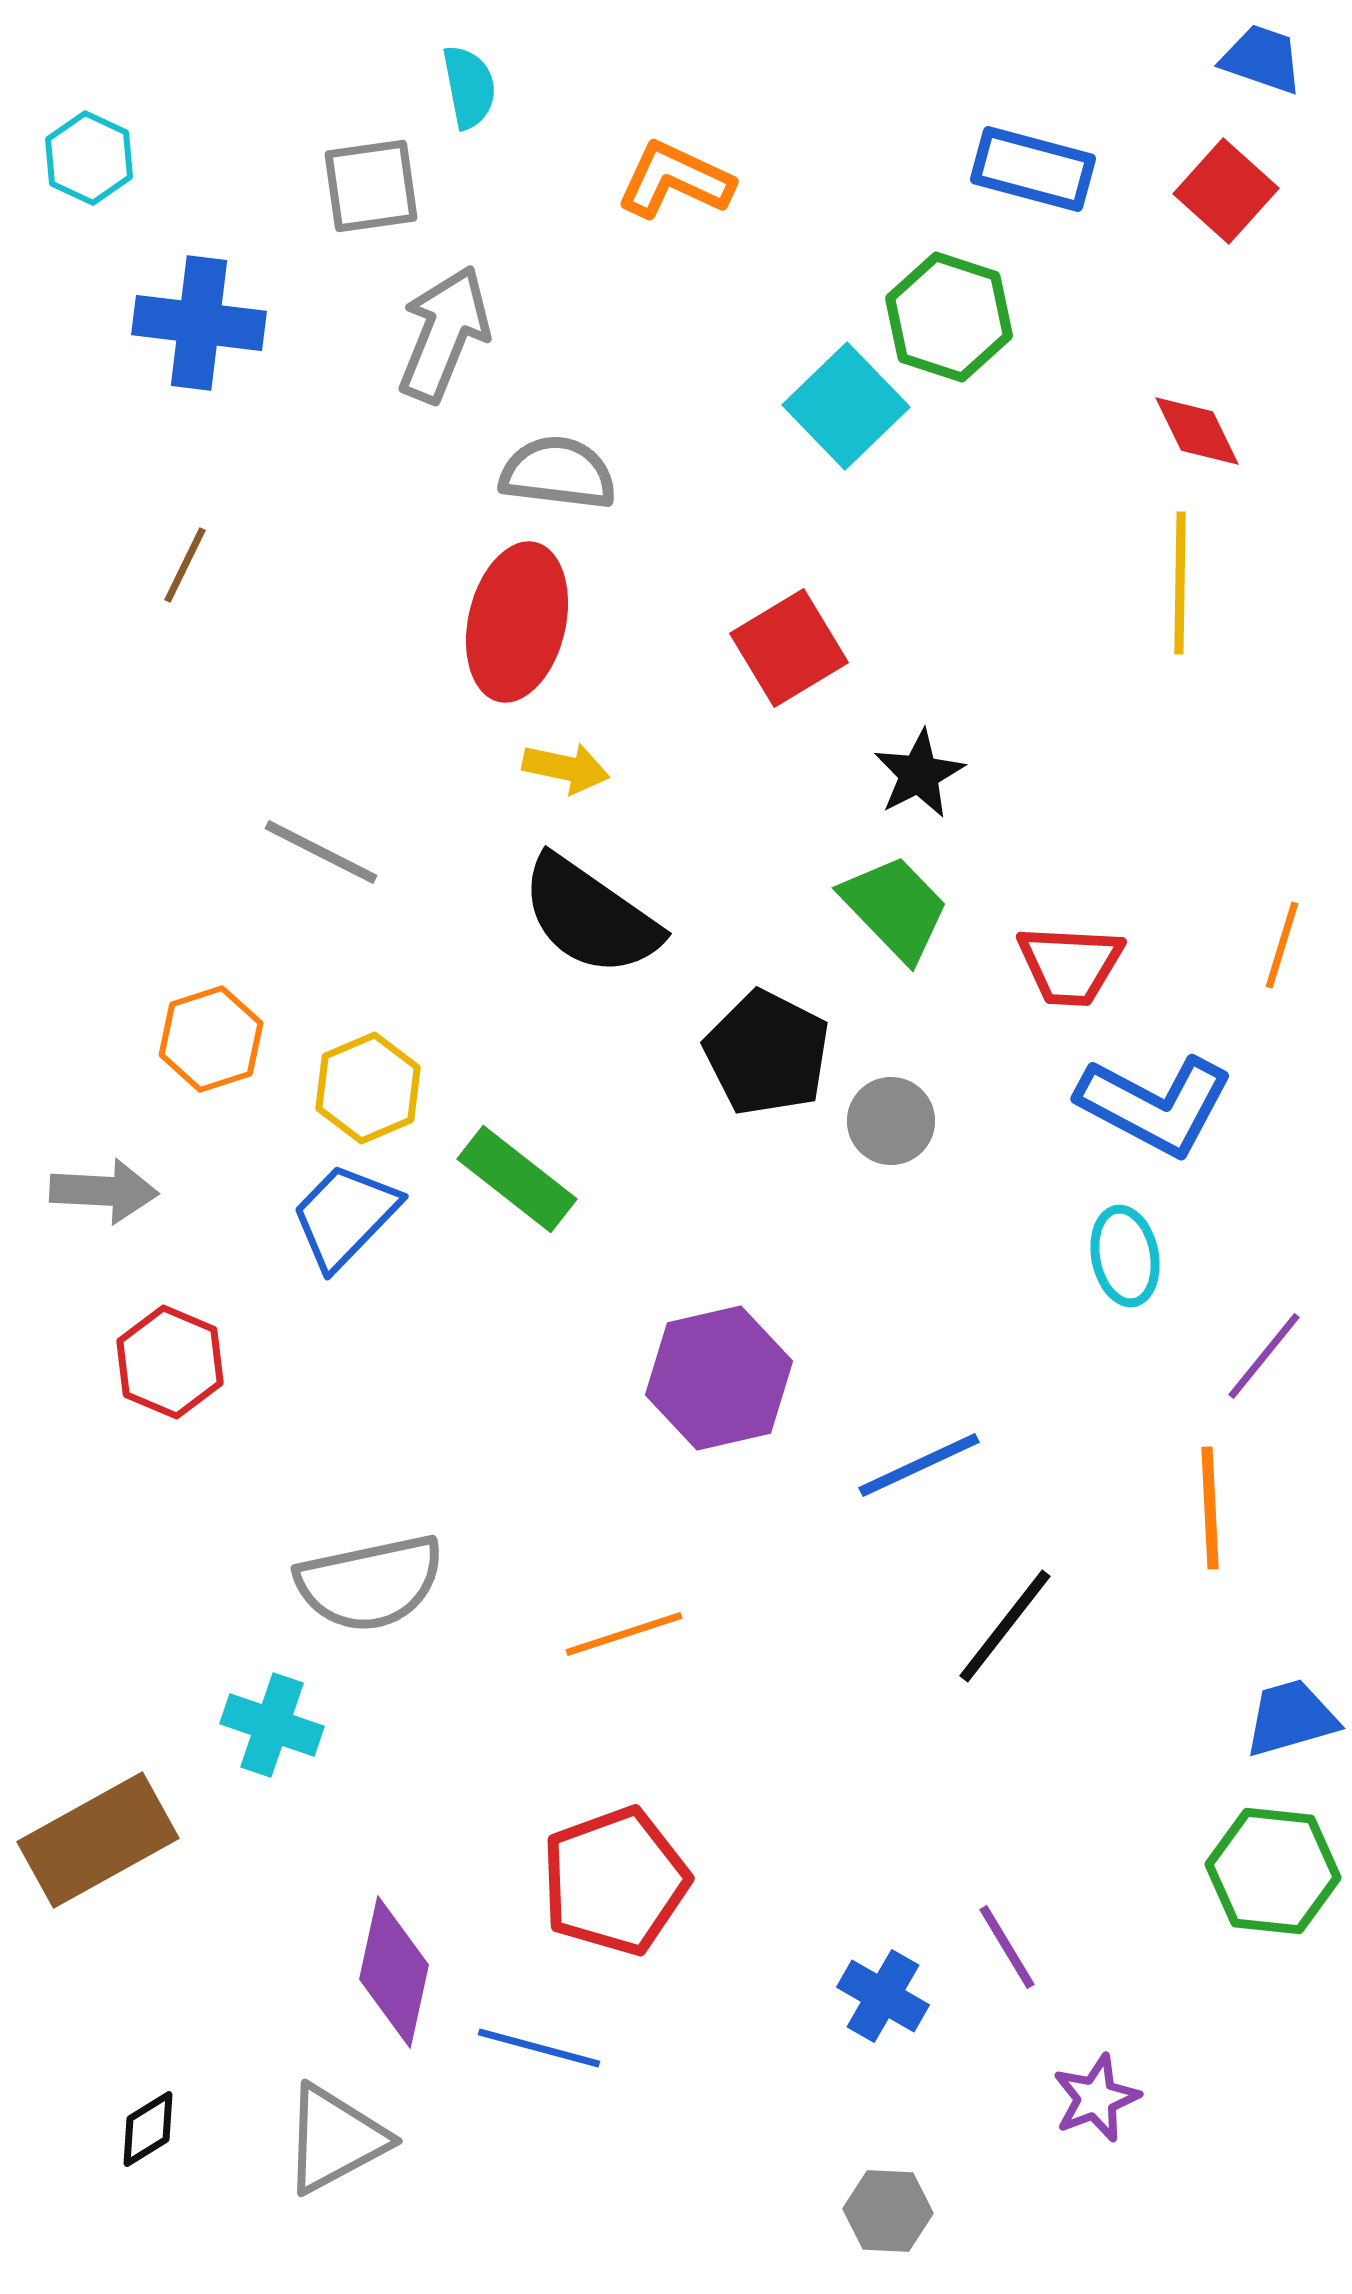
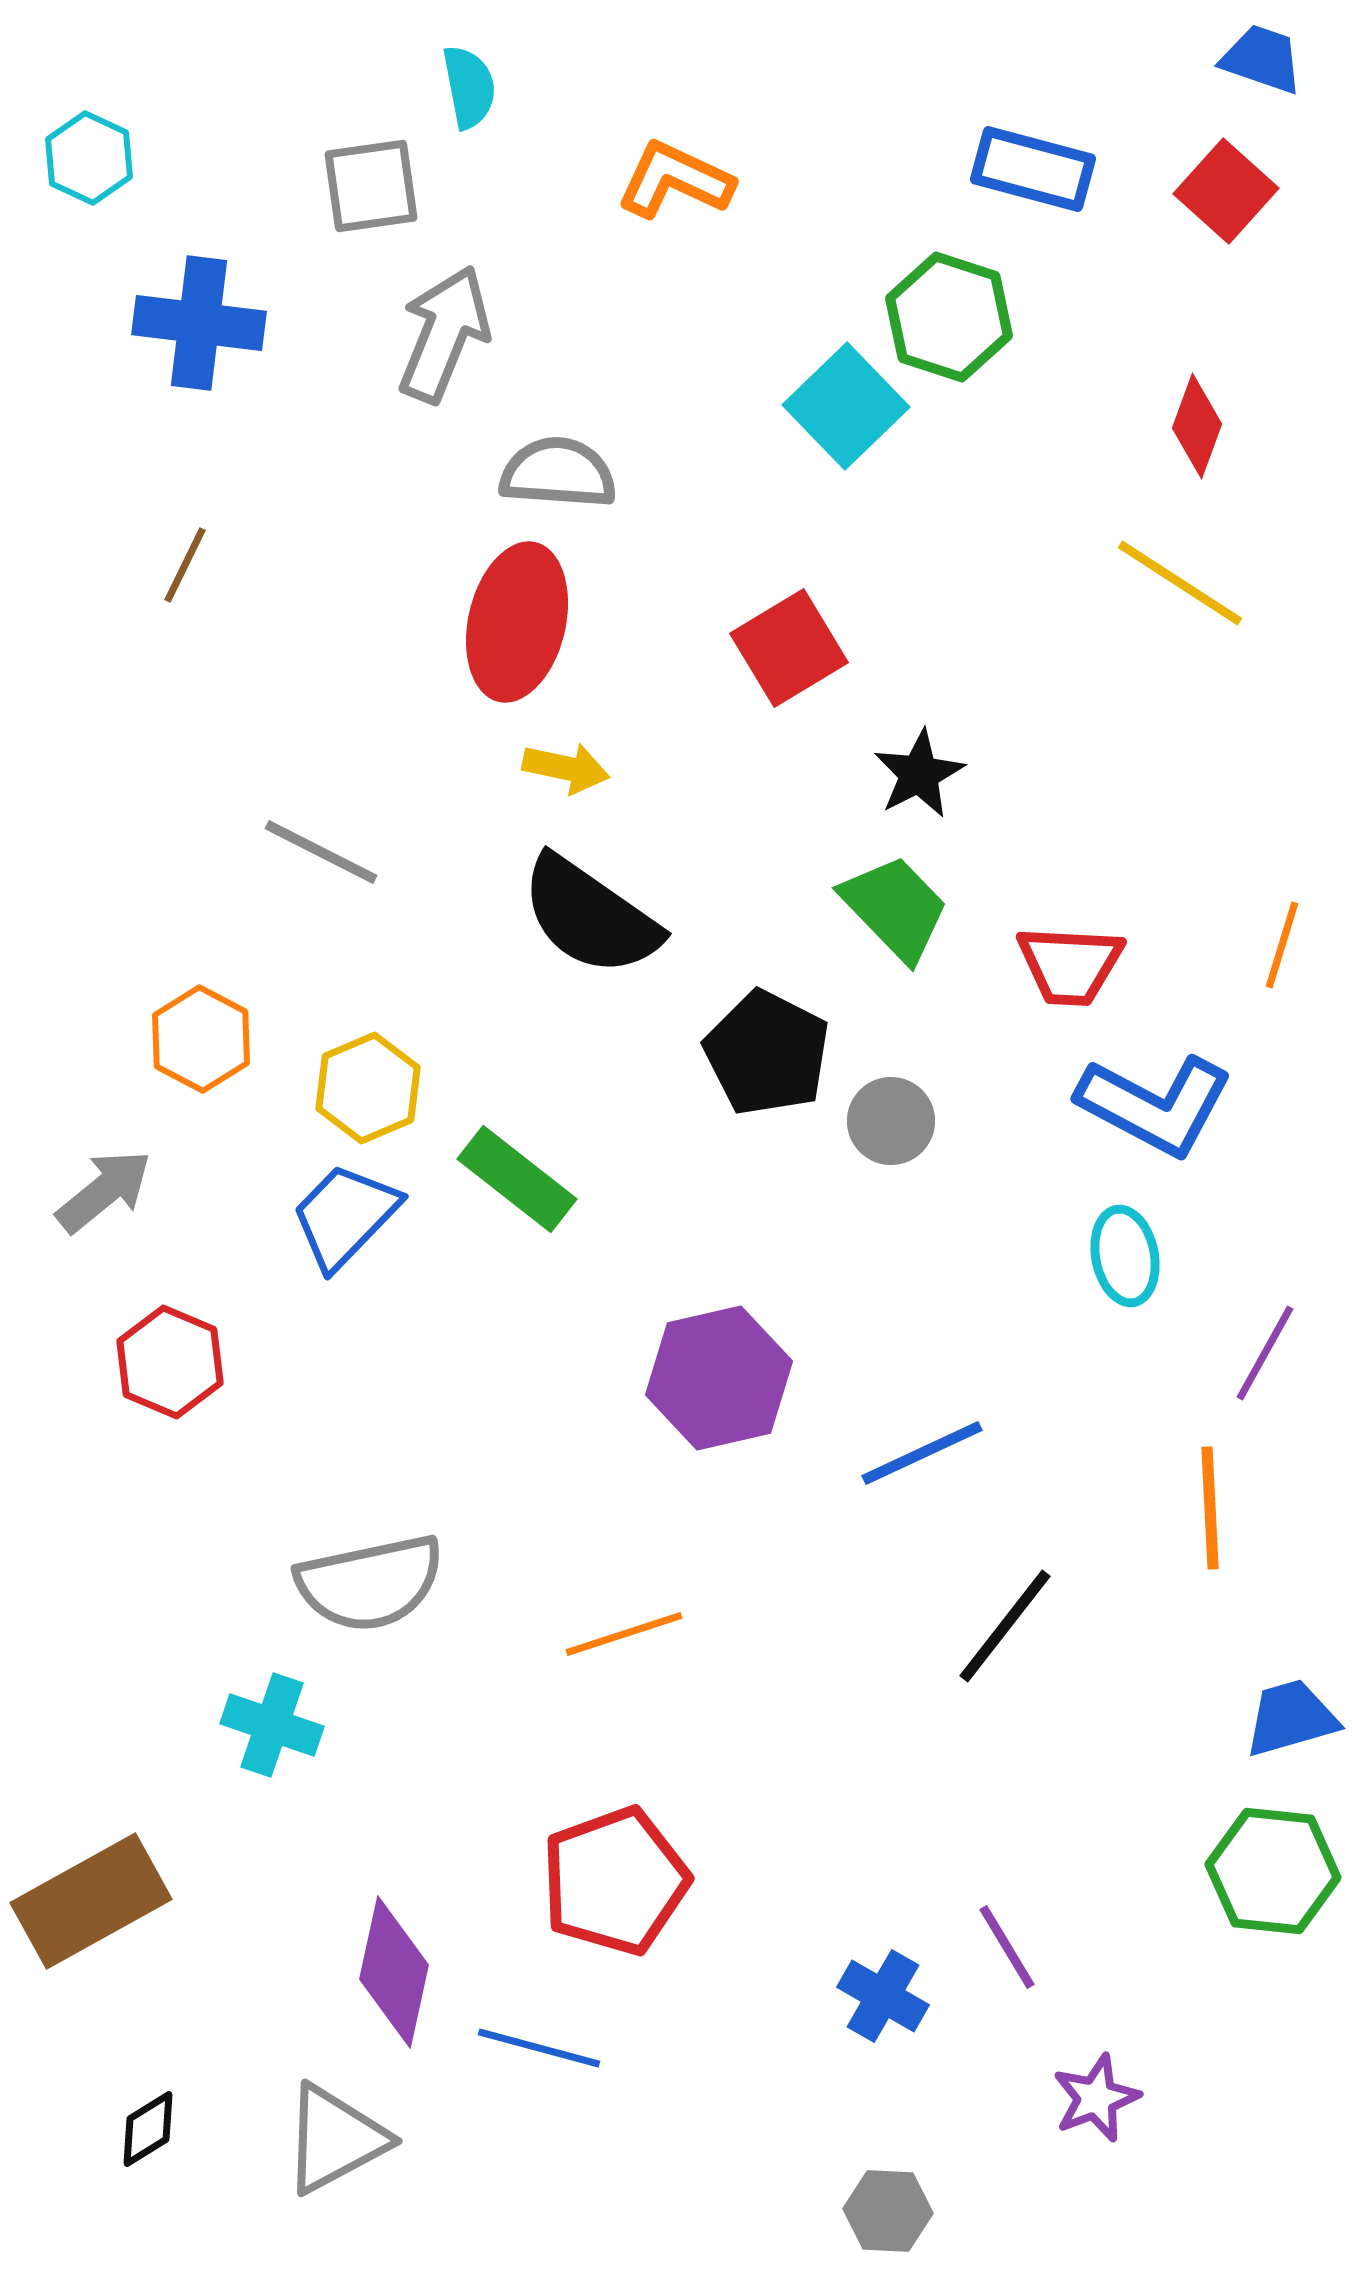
red diamond at (1197, 431): moved 5 px up; rotated 46 degrees clockwise
gray semicircle at (558, 473): rotated 3 degrees counterclockwise
yellow line at (1180, 583): rotated 58 degrees counterclockwise
orange hexagon at (211, 1039): moved 10 px left; rotated 14 degrees counterclockwise
gray arrow at (104, 1191): rotated 42 degrees counterclockwise
purple line at (1264, 1356): moved 1 px right, 3 px up; rotated 10 degrees counterclockwise
blue line at (919, 1465): moved 3 px right, 12 px up
brown rectangle at (98, 1840): moved 7 px left, 61 px down
